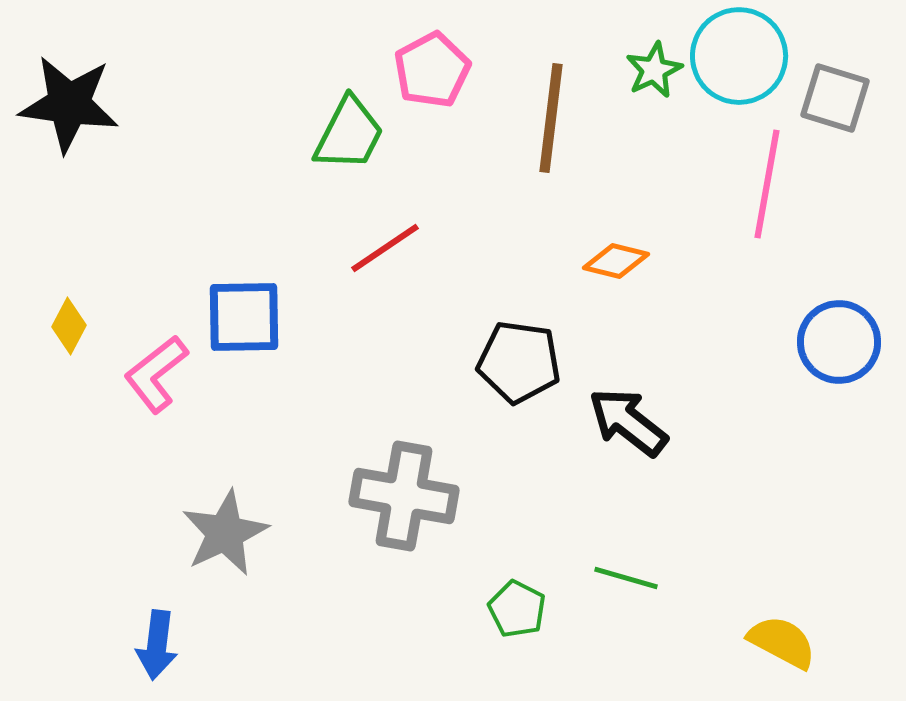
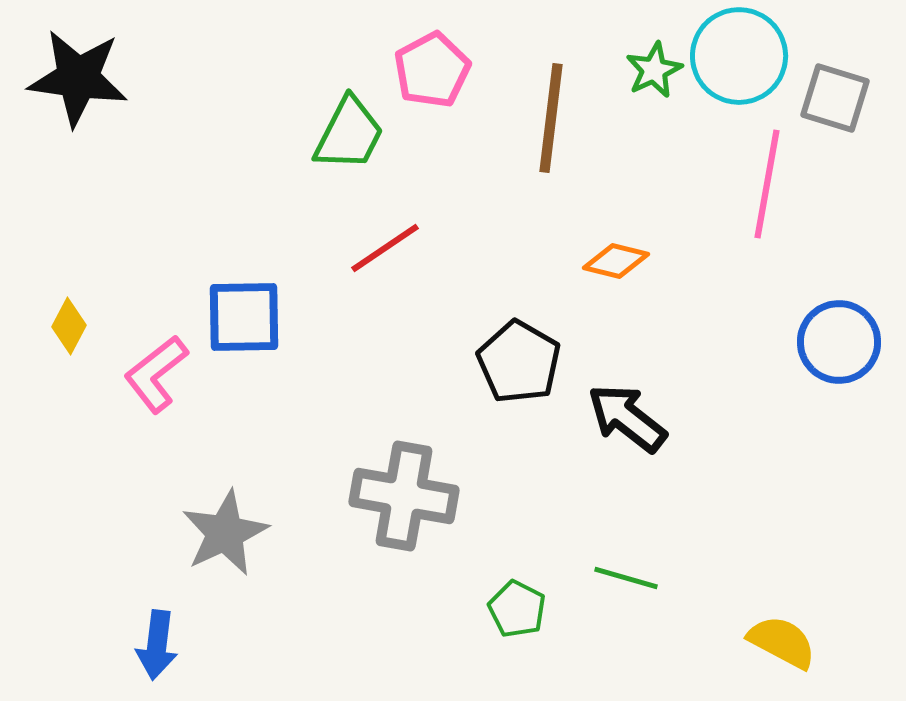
black star: moved 9 px right, 26 px up
black pentagon: rotated 22 degrees clockwise
black arrow: moved 1 px left, 4 px up
